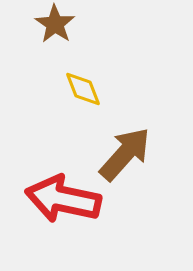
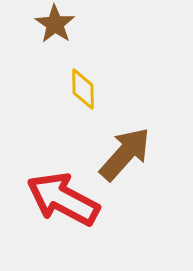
yellow diamond: rotated 21 degrees clockwise
red arrow: rotated 16 degrees clockwise
